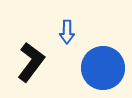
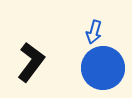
blue arrow: moved 27 px right; rotated 15 degrees clockwise
